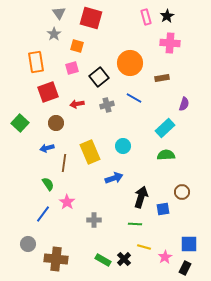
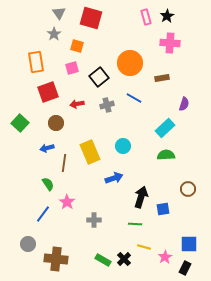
brown circle at (182, 192): moved 6 px right, 3 px up
